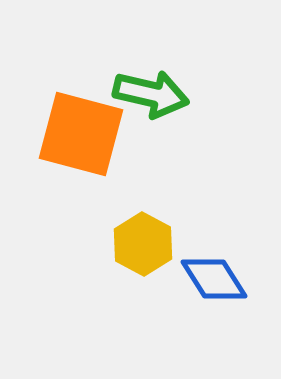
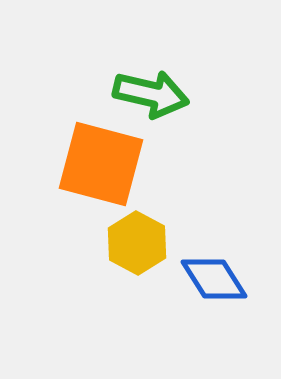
orange square: moved 20 px right, 30 px down
yellow hexagon: moved 6 px left, 1 px up
